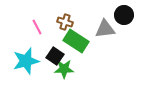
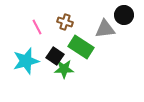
green rectangle: moved 5 px right, 6 px down
